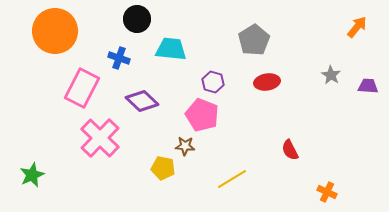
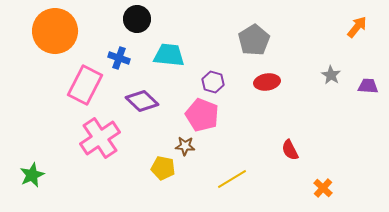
cyan trapezoid: moved 2 px left, 6 px down
pink rectangle: moved 3 px right, 3 px up
pink cross: rotated 12 degrees clockwise
orange cross: moved 4 px left, 4 px up; rotated 18 degrees clockwise
